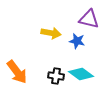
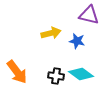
purple triangle: moved 4 px up
yellow arrow: rotated 24 degrees counterclockwise
